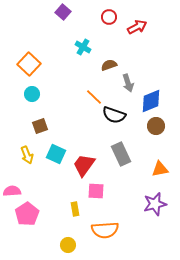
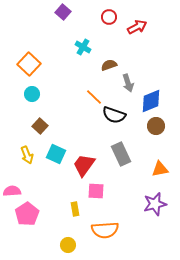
brown square: rotated 28 degrees counterclockwise
